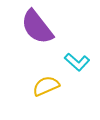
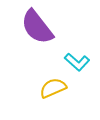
yellow semicircle: moved 7 px right, 2 px down
